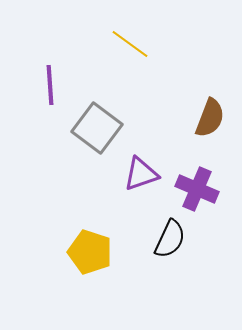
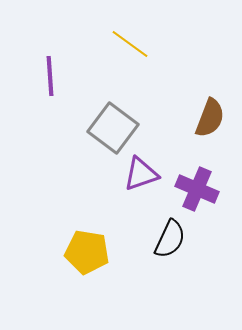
purple line: moved 9 px up
gray square: moved 16 px right
yellow pentagon: moved 3 px left; rotated 9 degrees counterclockwise
